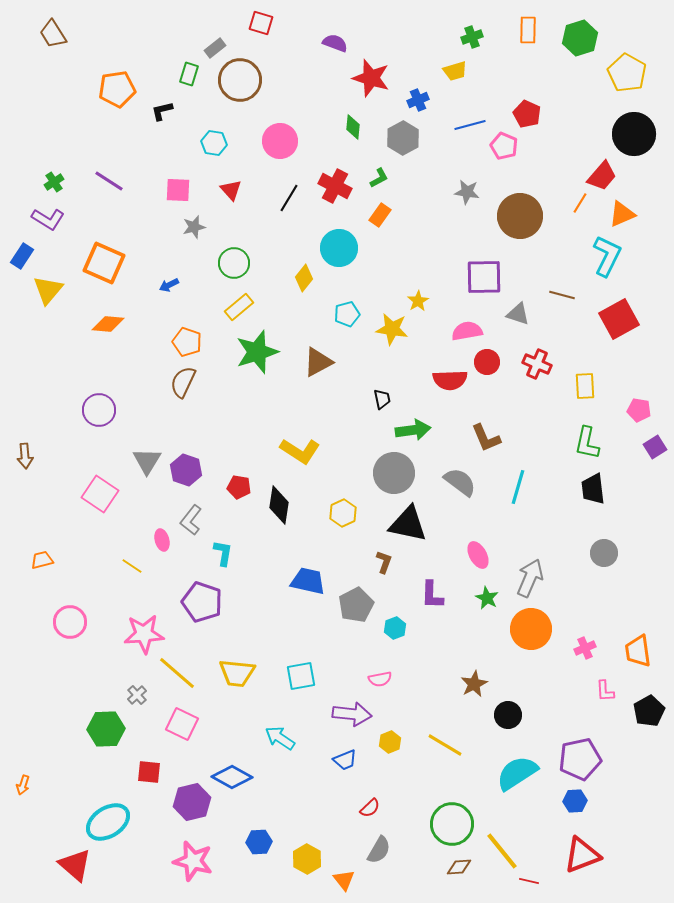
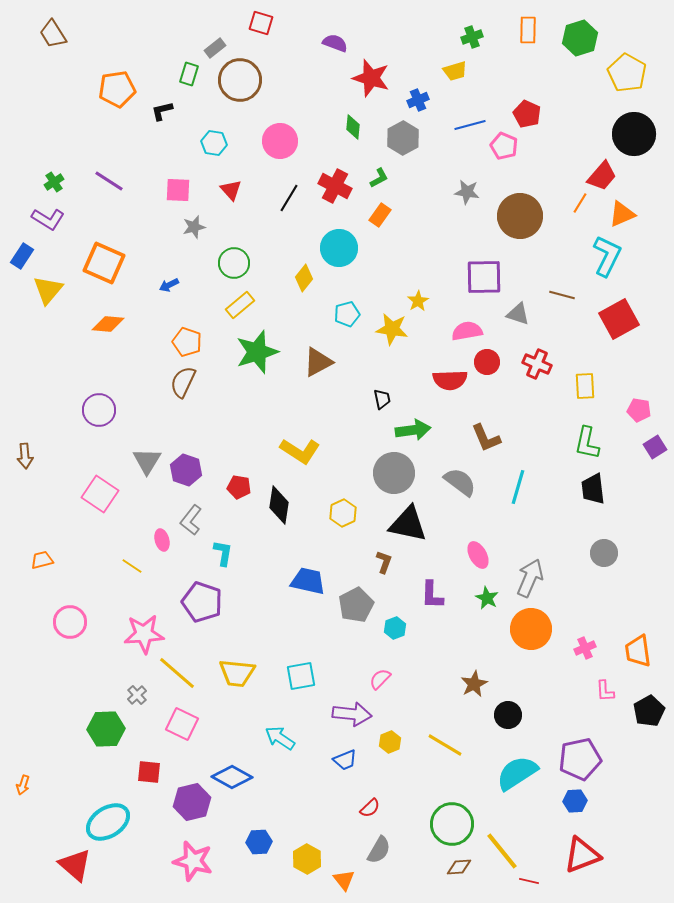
yellow rectangle at (239, 307): moved 1 px right, 2 px up
pink semicircle at (380, 679): rotated 145 degrees clockwise
